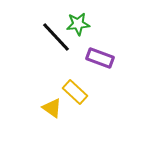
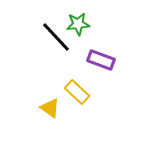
purple rectangle: moved 1 px right, 2 px down
yellow rectangle: moved 2 px right
yellow triangle: moved 2 px left
